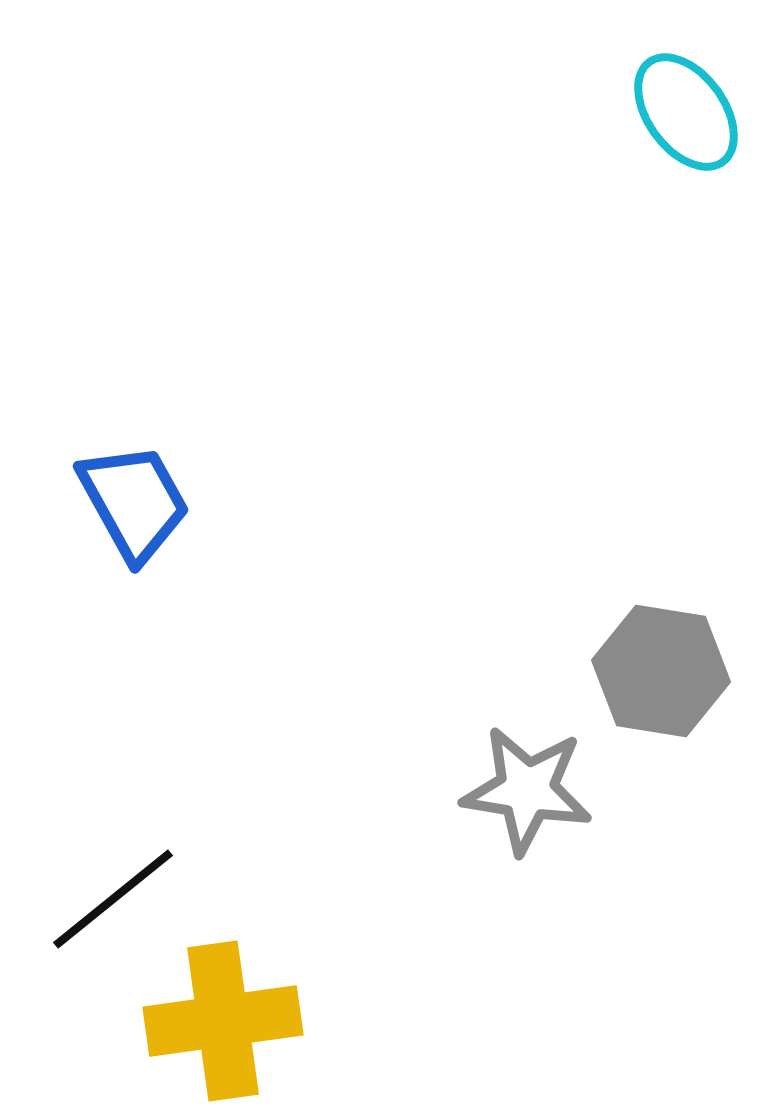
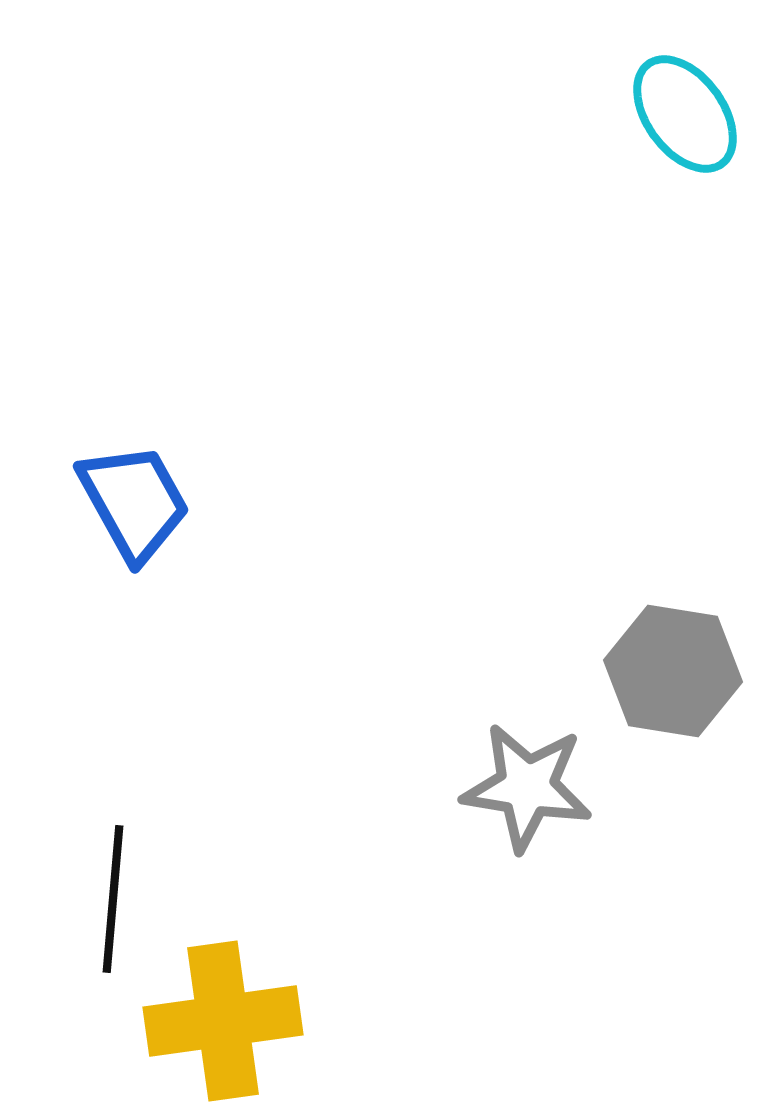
cyan ellipse: moved 1 px left, 2 px down
gray hexagon: moved 12 px right
gray star: moved 3 px up
black line: rotated 46 degrees counterclockwise
